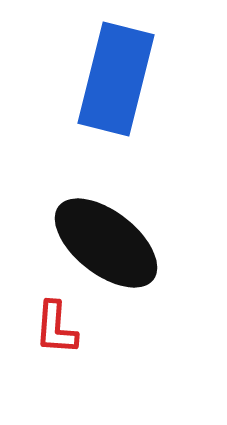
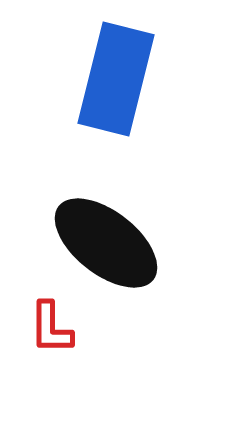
red L-shape: moved 5 px left; rotated 4 degrees counterclockwise
